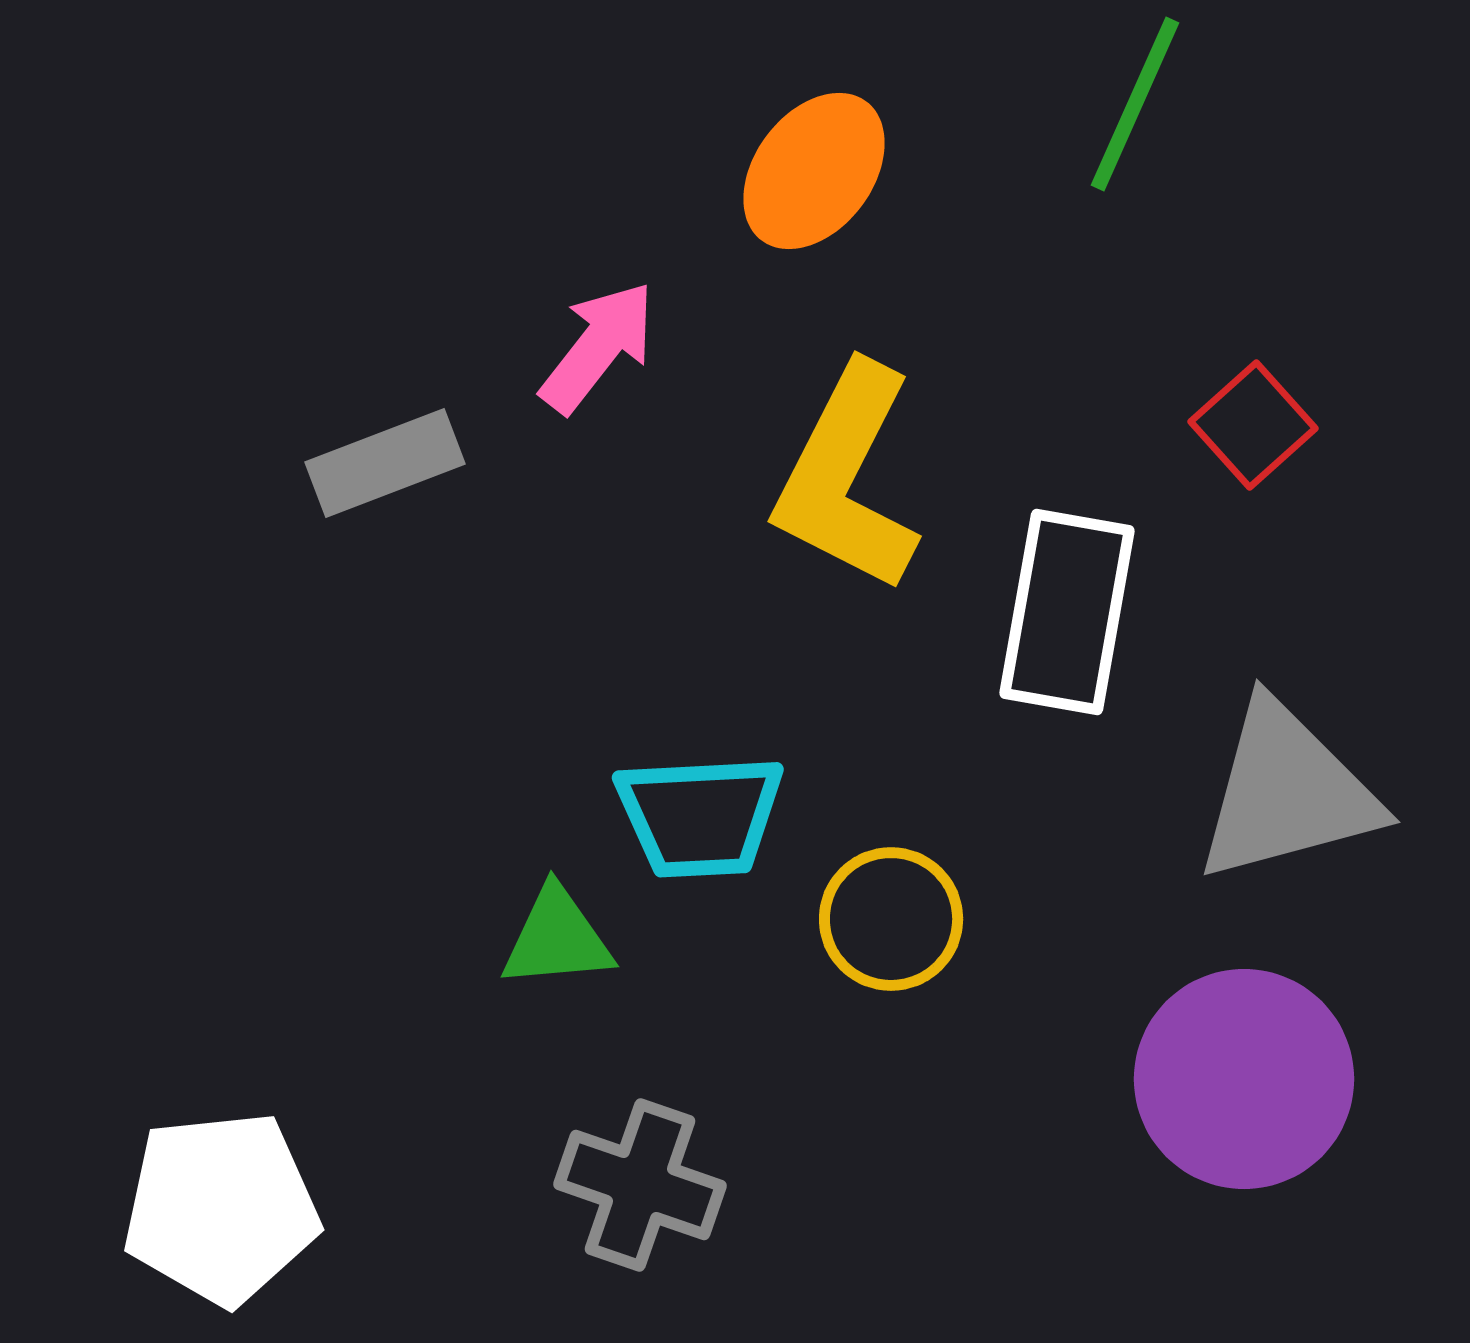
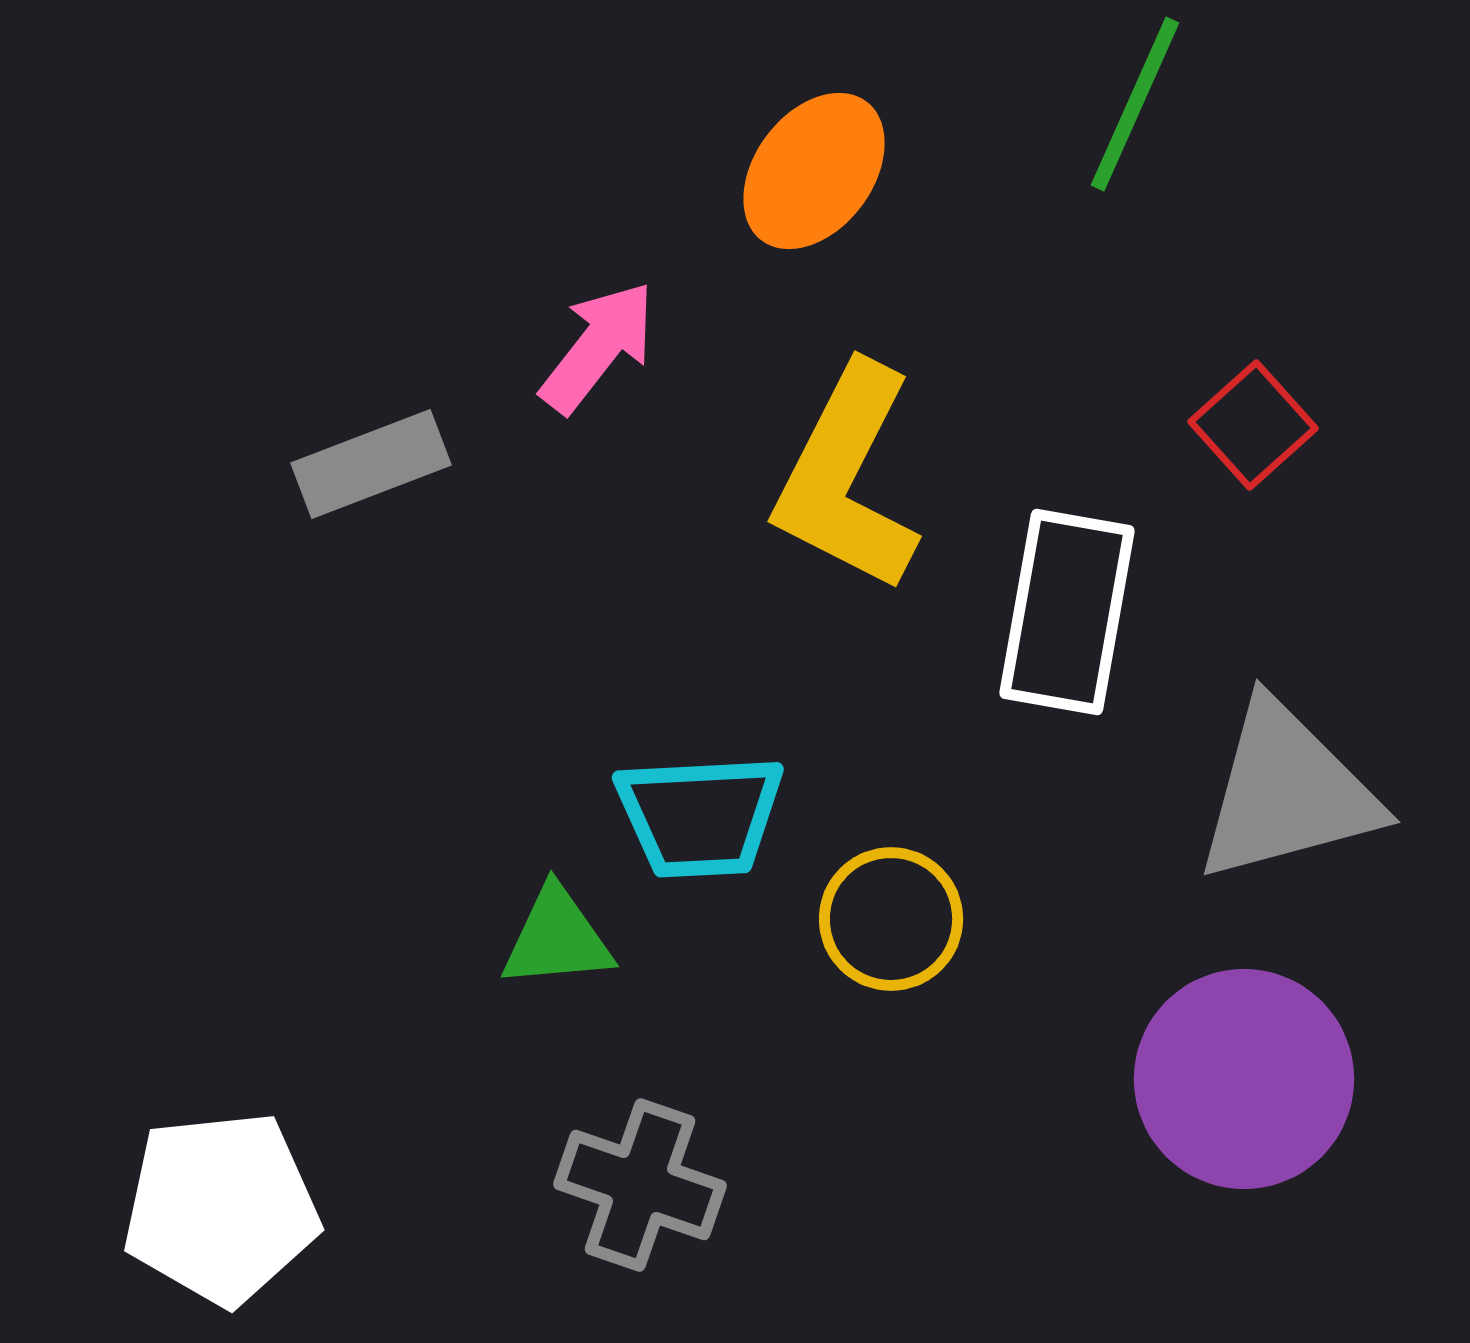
gray rectangle: moved 14 px left, 1 px down
